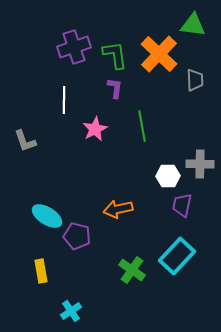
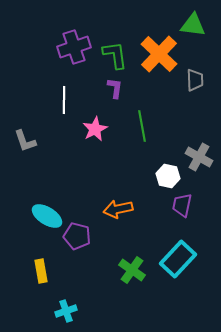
gray cross: moved 1 px left, 7 px up; rotated 28 degrees clockwise
white hexagon: rotated 15 degrees clockwise
cyan rectangle: moved 1 px right, 3 px down
cyan cross: moved 5 px left; rotated 15 degrees clockwise
